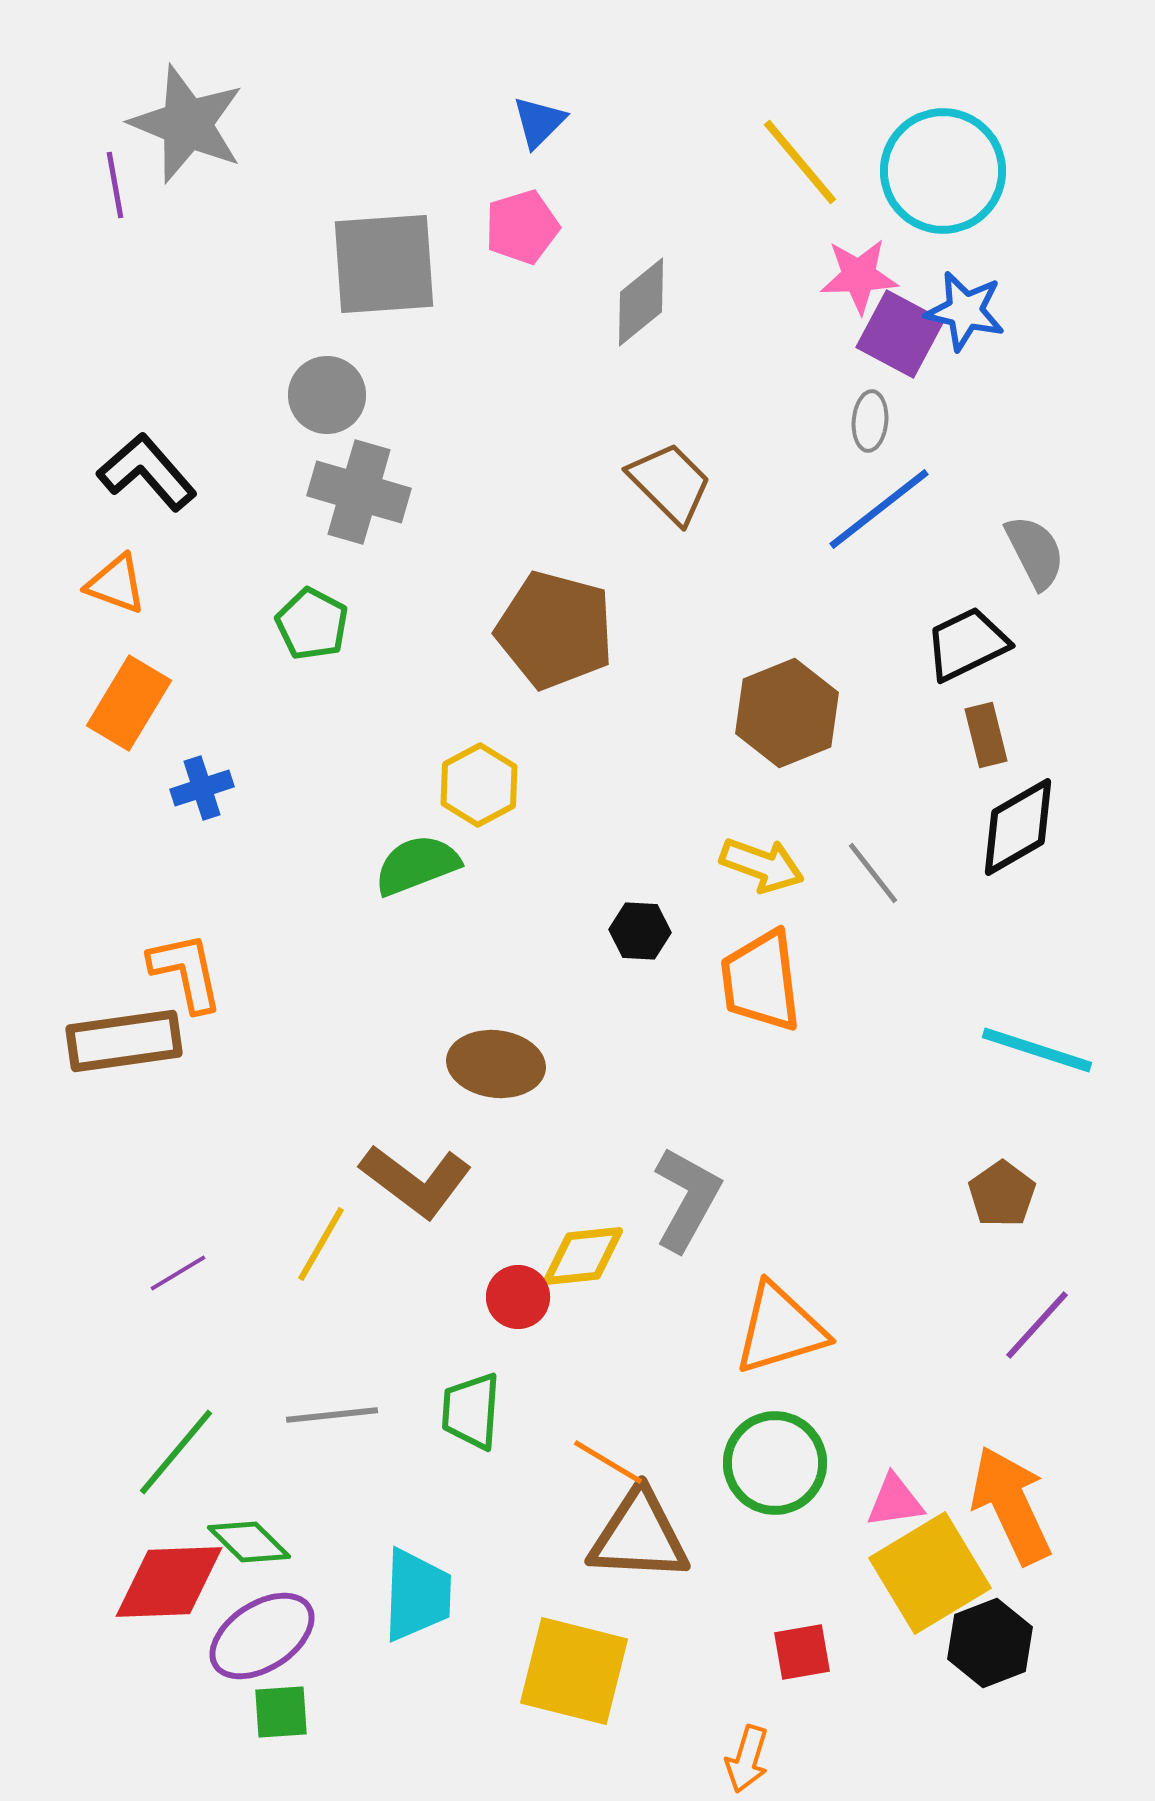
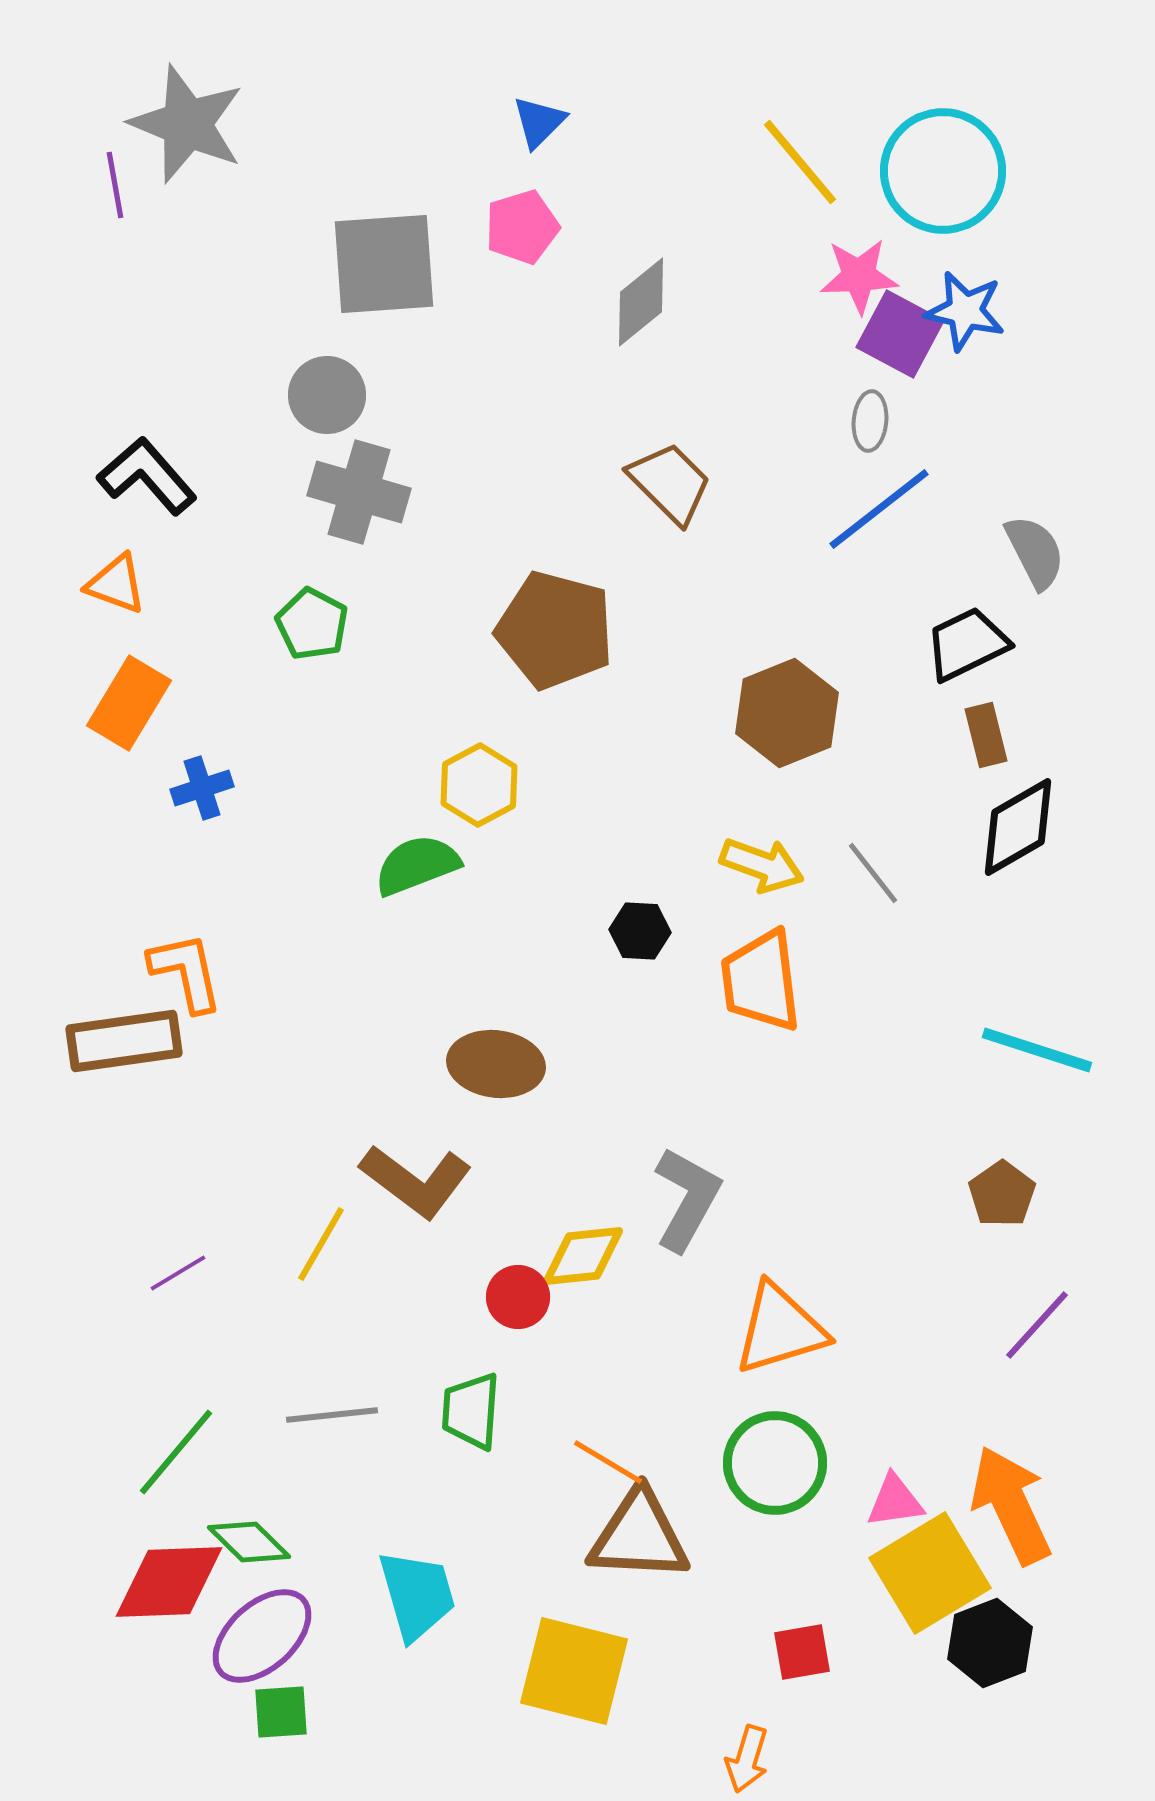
black L-shape at (147, 472): moved 4 px down
cyan trapezoid at (417, 1595): rotated 18 degrees counterclockwise
purple ellipse at (262, 1636): rotated 9 degrees counterclockwise
